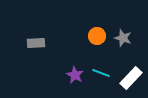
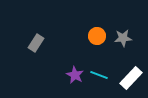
gray star: rotated 24 degrees counterclockwise
gray rectangle: rotated 54 degrees counterclockwise
cyan line: moved 2 px left, 2 px down
